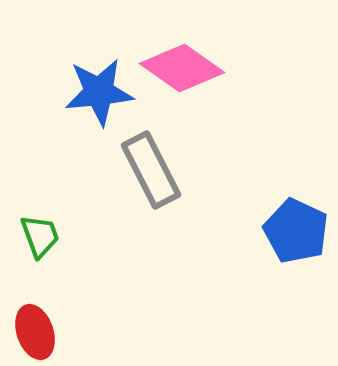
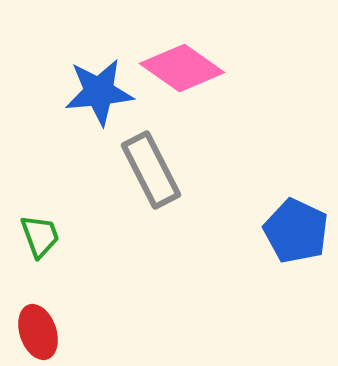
red ellipse: moved 3 px right
